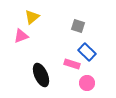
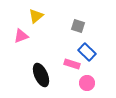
yellow triangle: moved 4 px right, 1 px up
